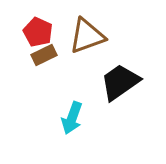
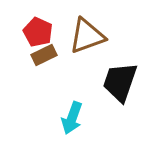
black trapezoid: rotated 36 degrees counterclockwise
